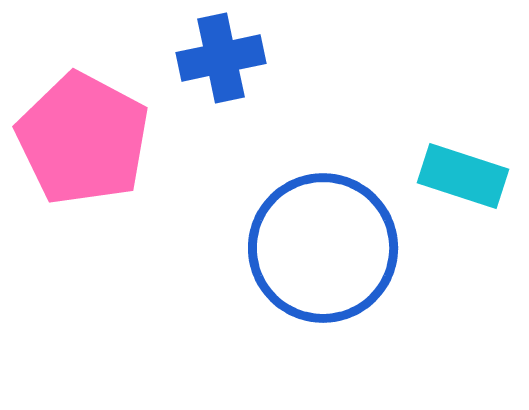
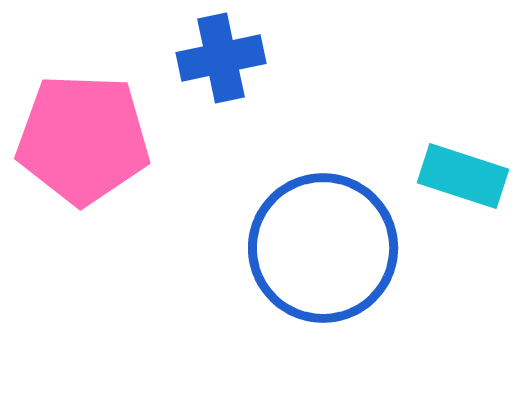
pink pentagon: rotated 26 degrees counterclockwise
